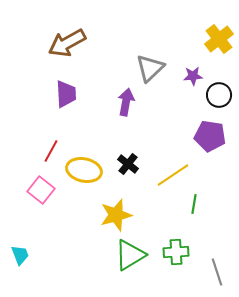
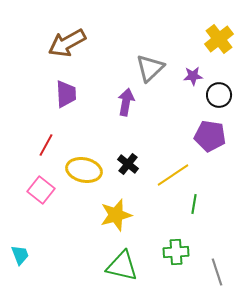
red line: moved 5 px left, 6 px up
green triangle: moved 8 px left, 11 px down; rotated 44 degrees clockwise
